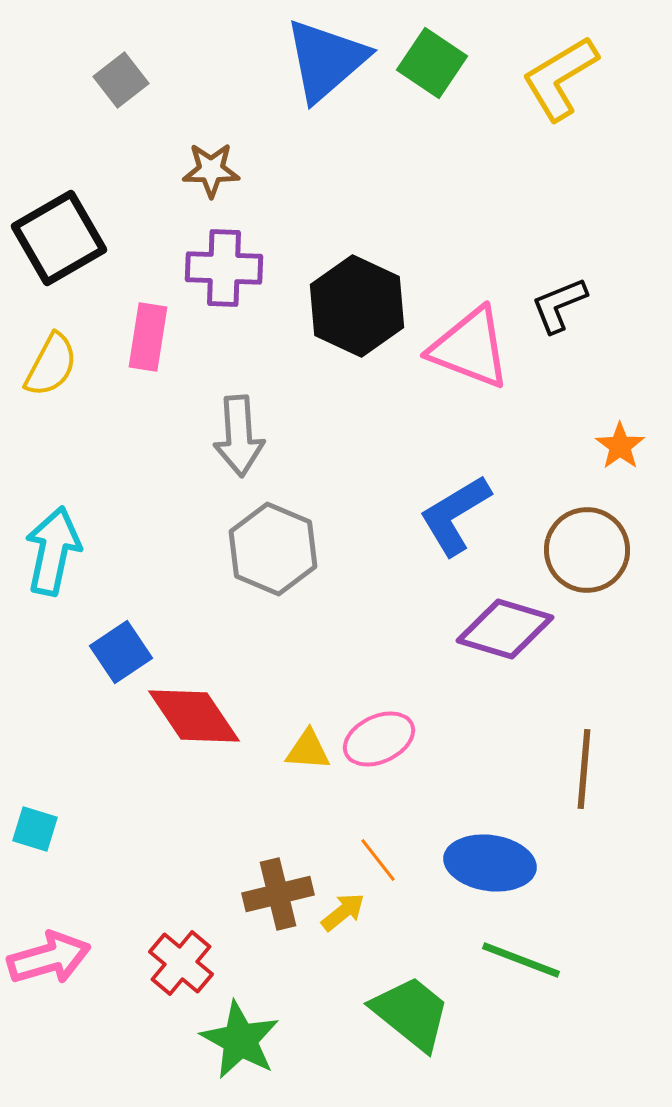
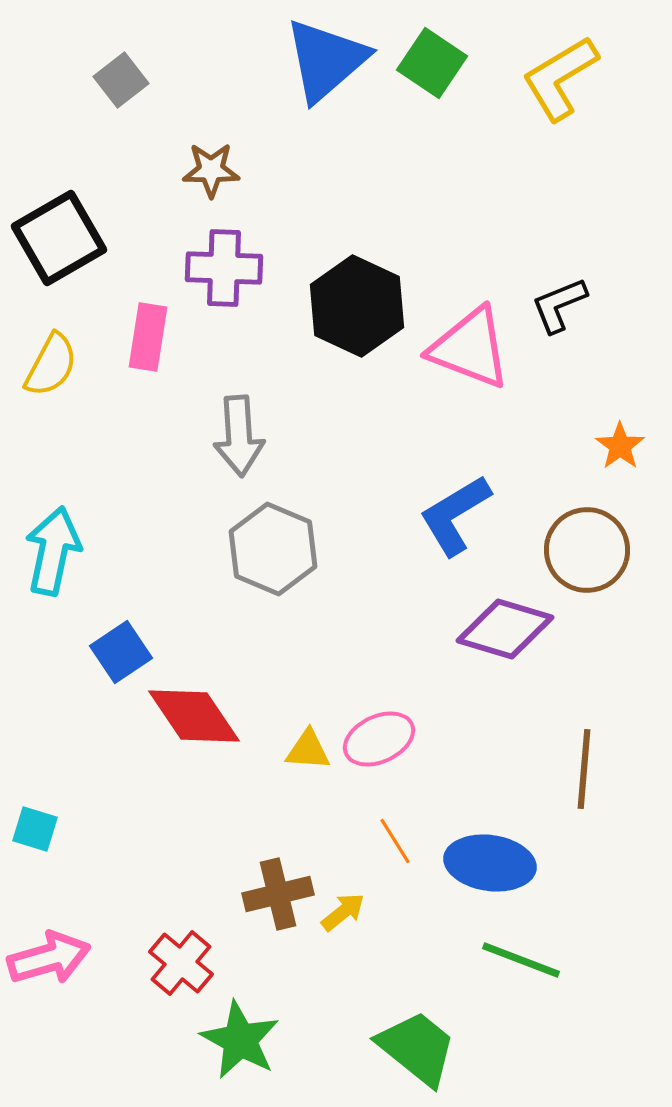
orange line: moved 17 px right, 19 px up; rotated 6 degrees clockwise
green trapezoid: moved 6 px right, 35 px down
